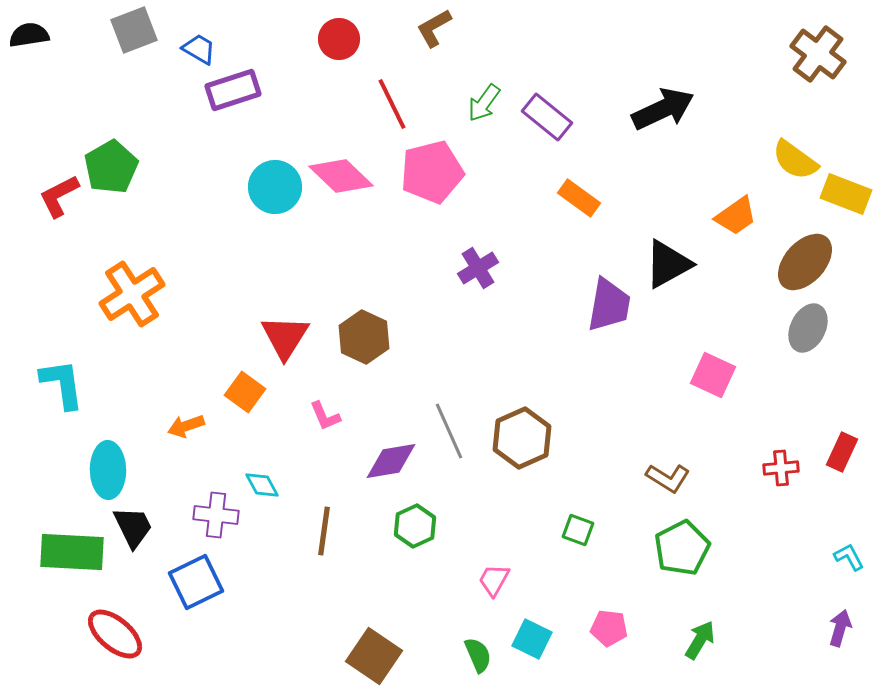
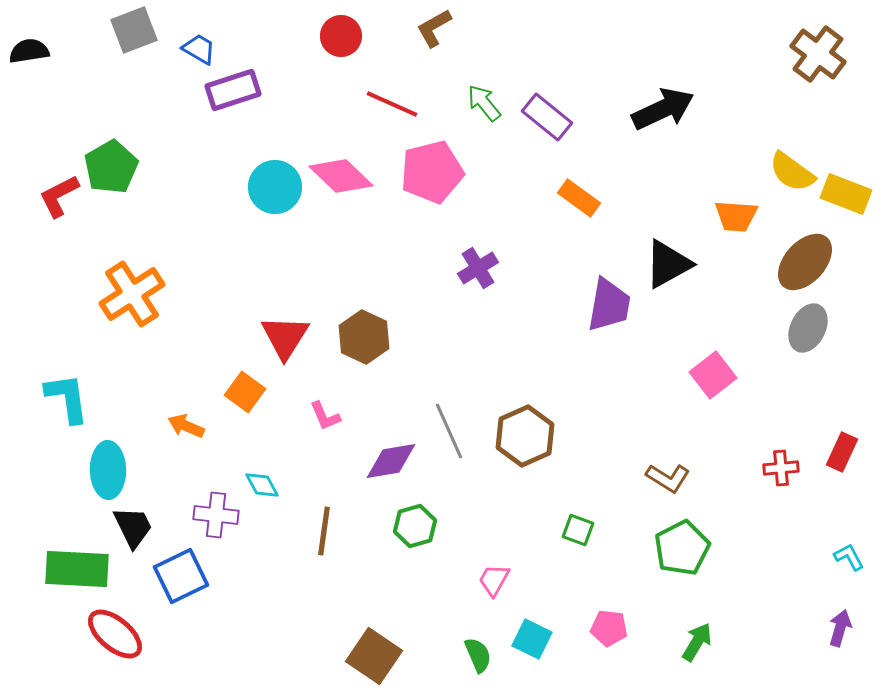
black semicircle at (29, 35): moved 16 px down
red circle at (339, 39): moved 2 px right, 3 px up
green arrow at (484, 103): rotated 105 degrees clockwise
red line at (392, 104): rotated 40 degrees counterclockwise
yellow semicircle at (795, 160): moved 3 px left, 12 px down
orange trapezoid at (736, 216): rotated 39 degrees clockwise
pink square at (713, 375): rotated 27 degrees clockwise
cyan L-shape at (62, 384): moved 5 px right, 14 px down
orange arrow at (186, 426): rotated 42 degrees clockwise
brown hexagon at (522, 438): moved 3 px right, 2 px up
green hexagon at (415, 526): rotated 9 degrees clockwise
green rectangle at (72, 552): moved 5 px right, 17 px down
blue square at (196, 582): moved 15 px left, 6 px up
green arrow at (700, 640): moved 3 px left, 2 px down
